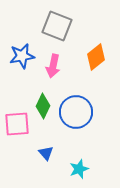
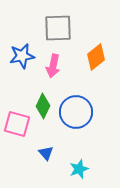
gray square: moved 1 px right, 2 px down; rotated 24 degrees counterclockwise
pink square: rotated 20 degrees clockwise
